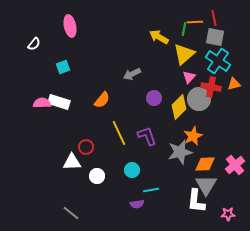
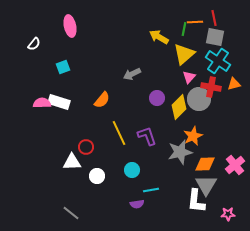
purple circle: moved 3 px right
